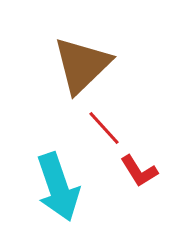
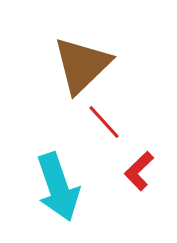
red line: moved 6 px up
red L-shape: rotated 78 degrees clockwise
